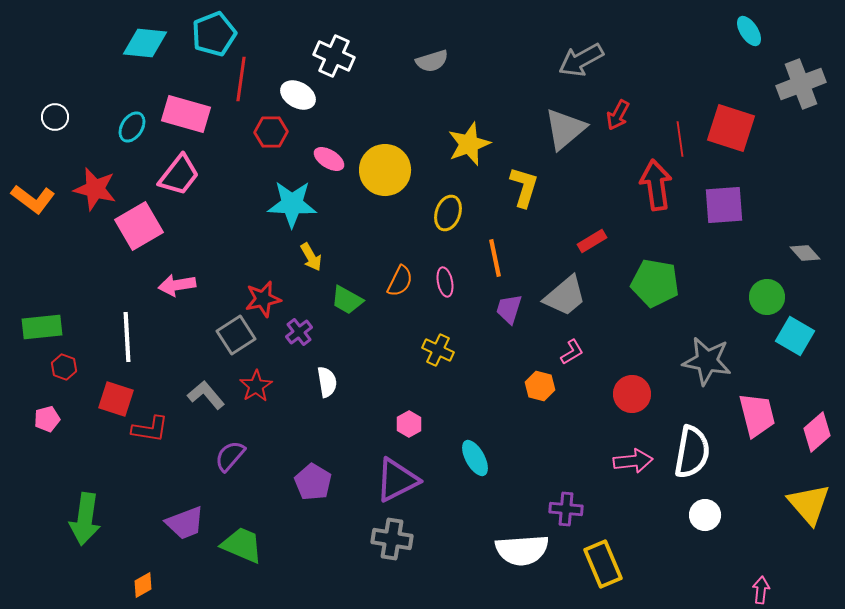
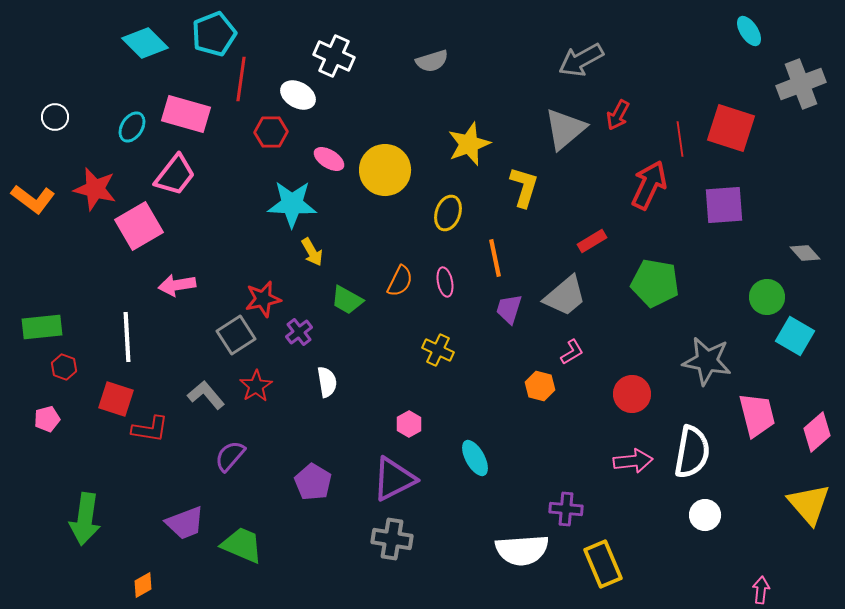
cyan diamond at (145, 43): rotated 39 degrees clockwise
pink trapezoid at (179, 175): moved 4 px left
red arrow at (656, 185): moved 7 px left; rotated 33 degrees clockwise
yellow arrow at (311, 257): moved 1 px right, 5 px up
purple triangle at (397, 480): moved 3 px left, 1 px up
